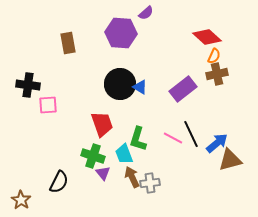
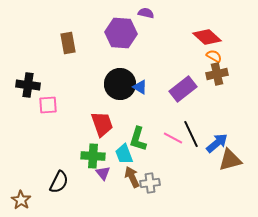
purple semicircle: rotated 126 degrees counterclockwise
orange semicircle: rotated 84 degrees counterclockwise
green cross: rotated 15 degrees counterclockwise
